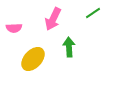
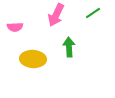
pink arrow: moved 3 px right, 4 px up
pink semicircle: moved 1 px right, 1 px up
yellow ellipse: rotated 50 degrees clockwise
